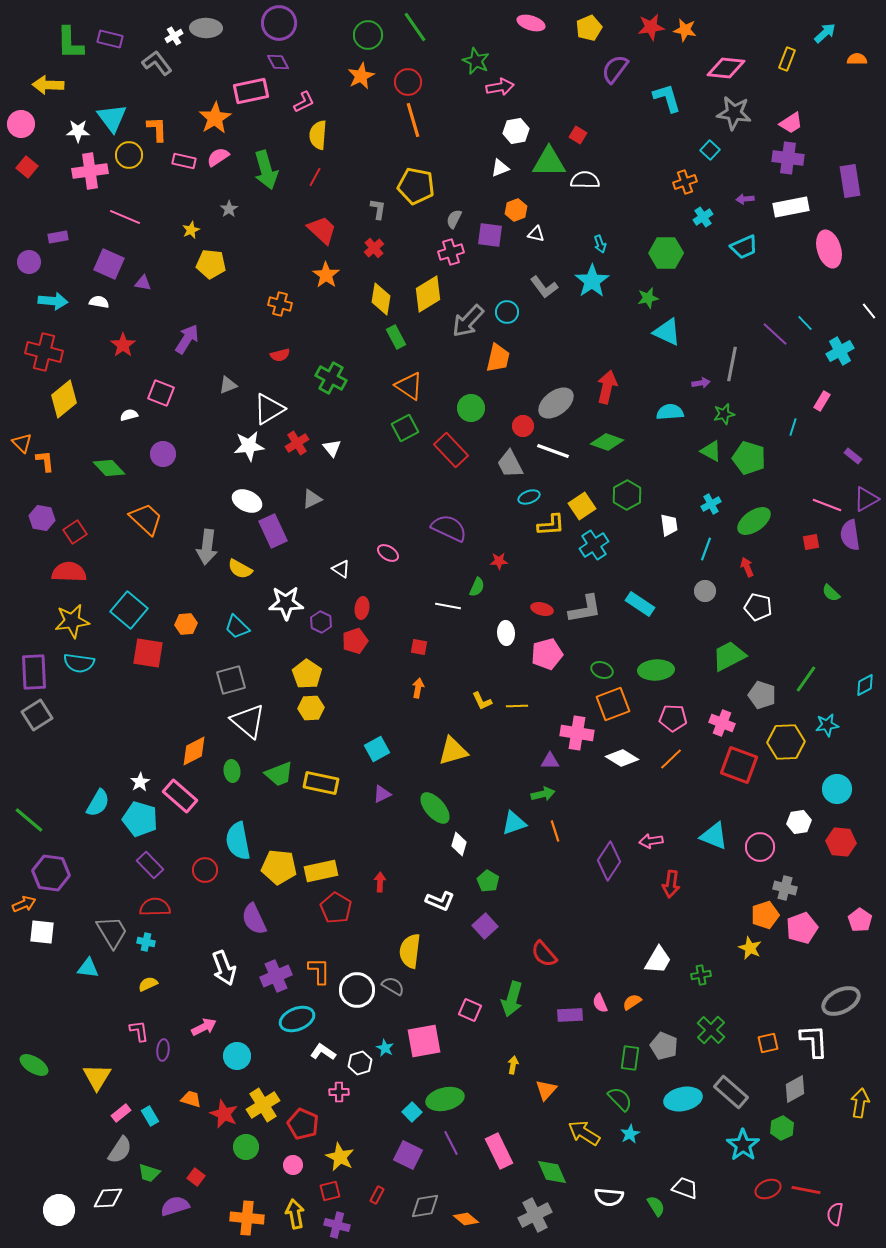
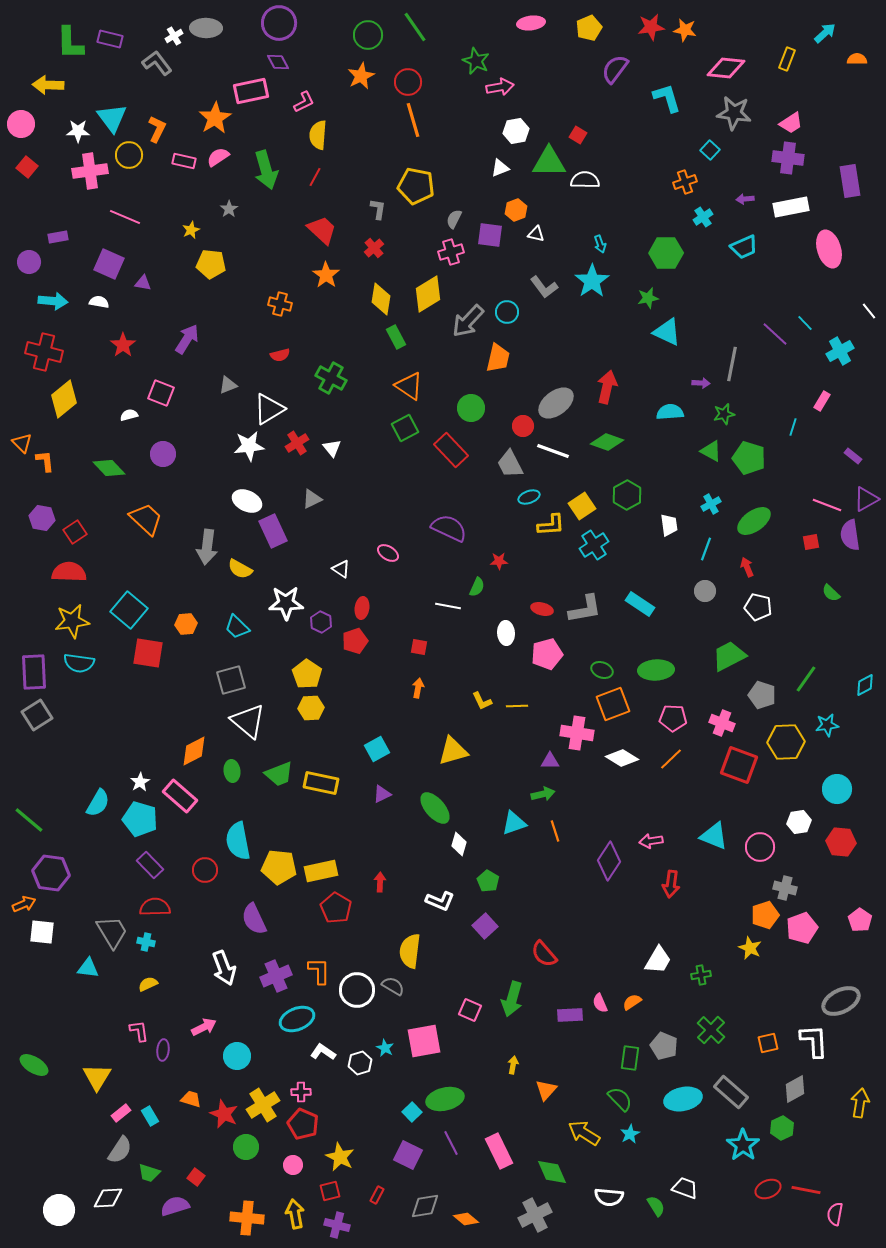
pink ellipse at (531, 23): rotated 24 degrees counterclockwise
orange L-shape at (157, 129): rotated 28 degrees clockwise
purple arrow at (701, 383): rotated 12 degrees clockwise
pink cross at (339, 1092): moved 38 px left
